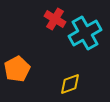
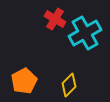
orange pentagon: moved 7 px right, 12 px down
yellow diamond: moved 1 px left, 1 px down; rotated 25 degrees counterclockwise
